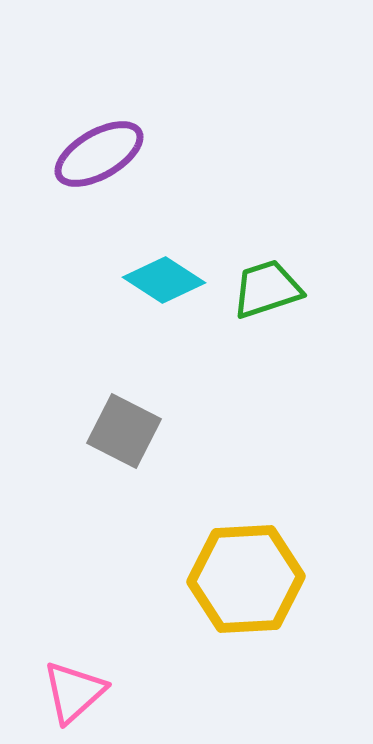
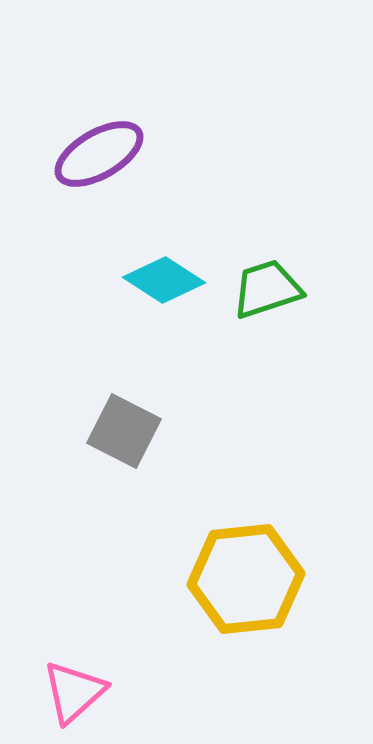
yellow hexagon: rotated 3 degrees counterclockwise
